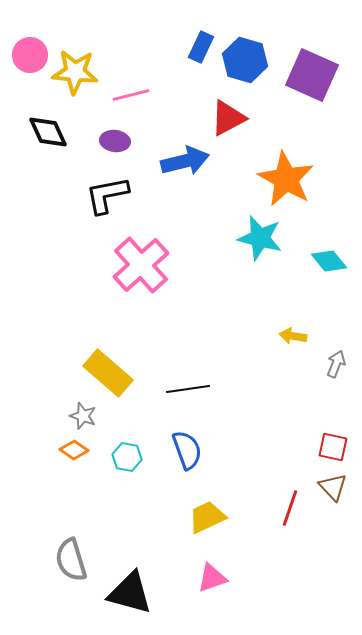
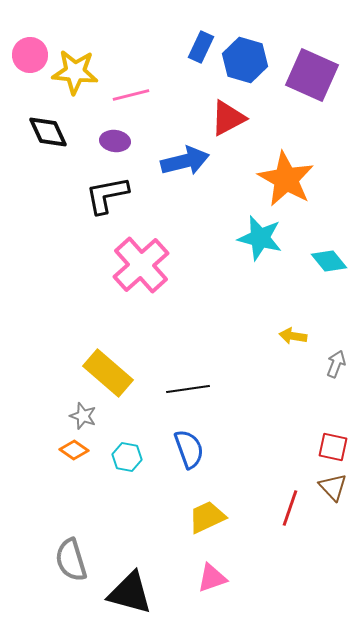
blue semicircle: moved 2 px right, 1 px up
